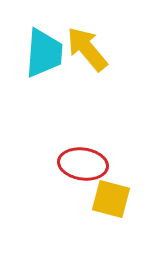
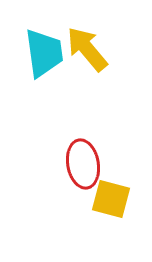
cyan trapezoid: rotated 12 degrees counterclockwise
red ellipse: rotated 72 degrees clockwise
